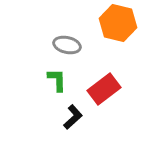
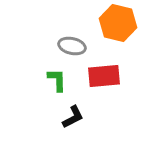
gray ellipse: moved 5 px right, 1 px down
red rectangle: moved 13 px up; rotated 32 degrees clockwise
black L-shape: rotated 15 degrees clockwise
